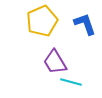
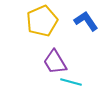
blue L-shape: moved 1 px right, 3 px up; rotated 15 degrees counterclockwise
